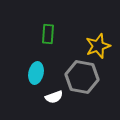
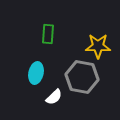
yellow star: rotated 20 degrees clockwise
white semicircle: rotated 24 degrees counterclockwise
